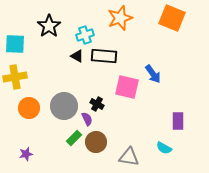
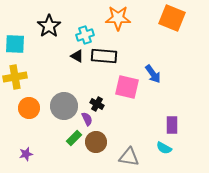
orange star: moved 2 px left; rotated 20 degrees clockwise
purple rectangle: moved 6 px left, 4 px down
